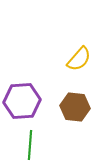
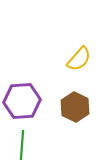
brown hexagon: rotated 20 degrees clockwise
green line: moved 8 px left
